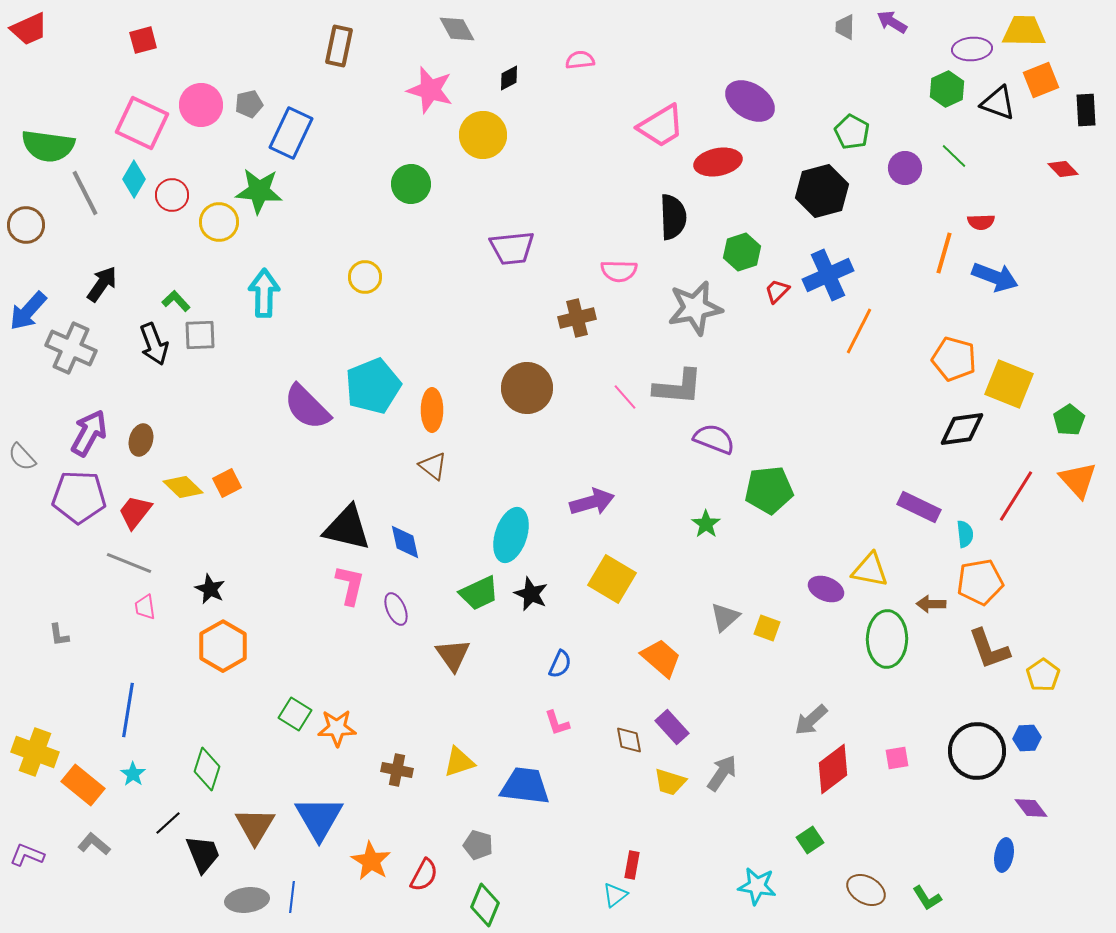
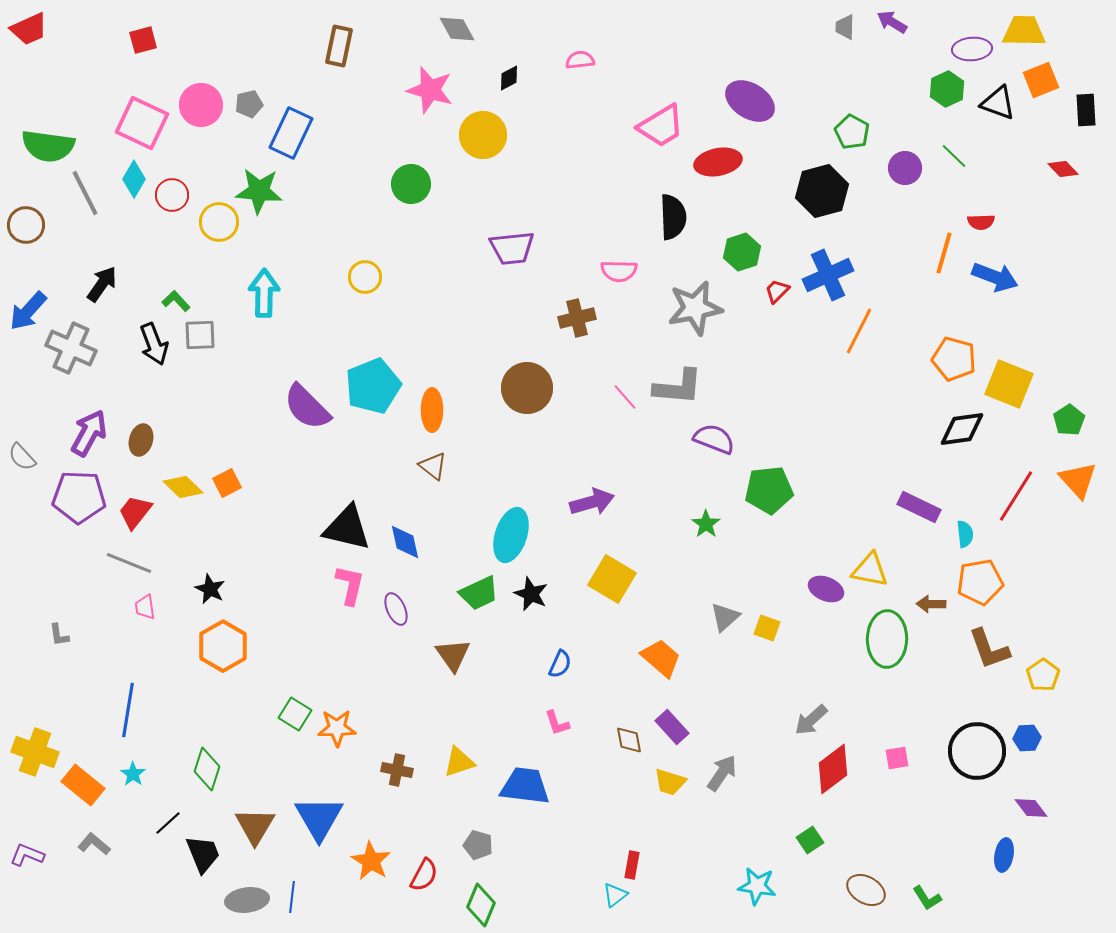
green diamond at (485, 905): moved 4 px left
